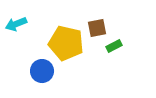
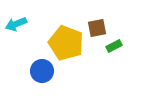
yellow pentagon: rotated 8 degrees clockwise
